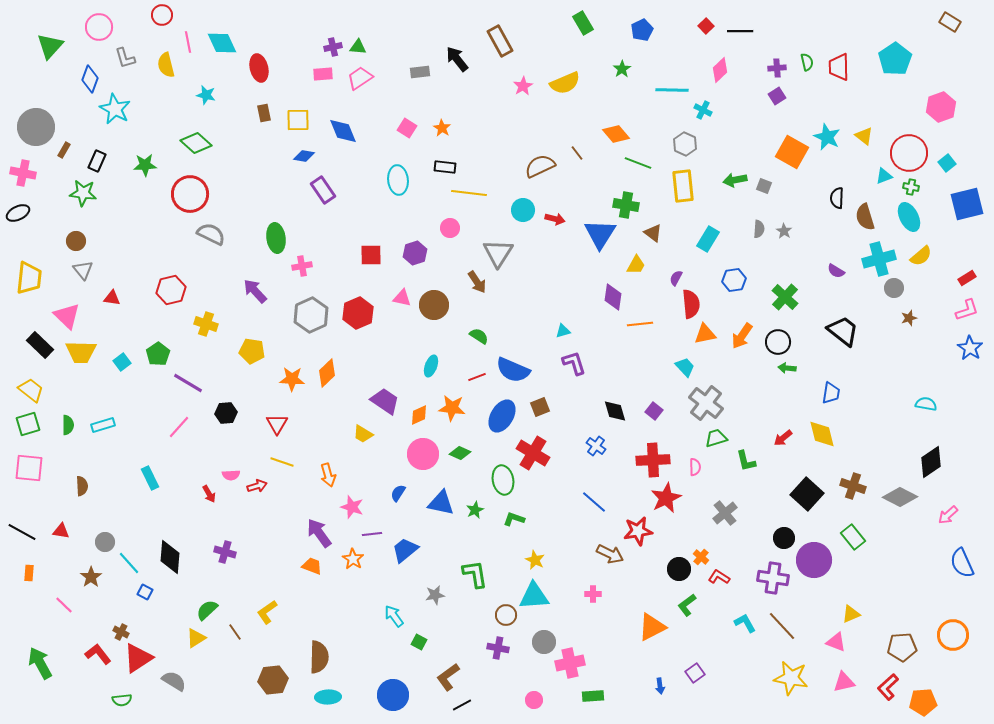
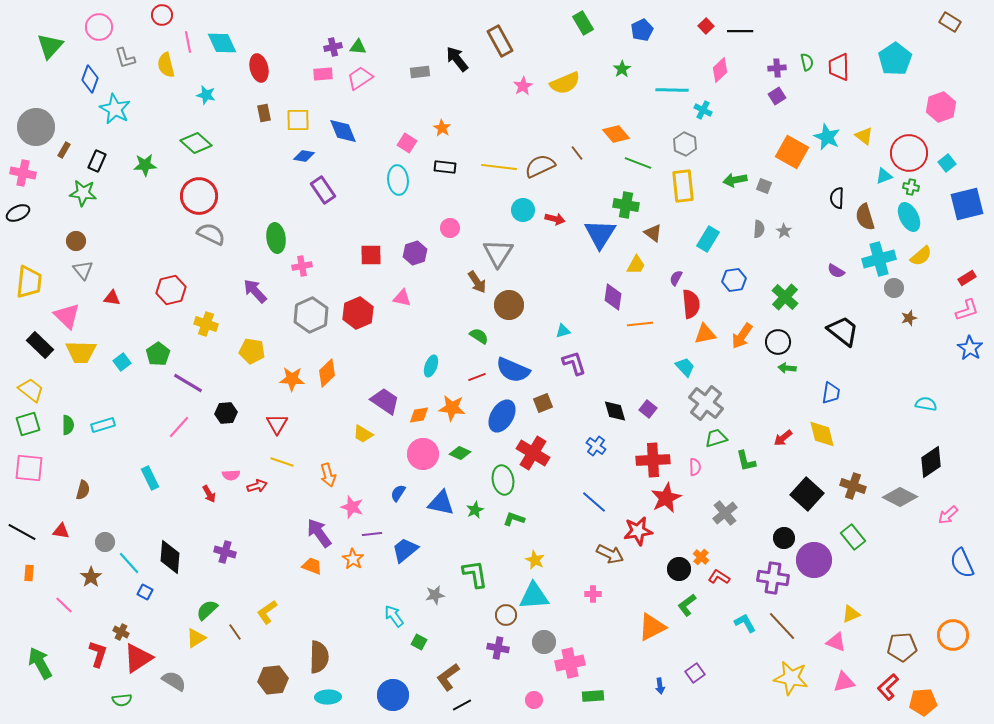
pink square at (407, 128): moved 15 px down
yellow line at (469, 193): moved 30 px right, 26 px up
red circle at (190, 194): moved 9 px right, 2 px down
yellow trapezoid at (29, 278): moved 4 px down
brown circle at (434, 305): moved 75 px right
brown square at (540, 407): moved 3 px right, 4 px up
purple square at (654, 411): moved 6 px left, 2 px up
orange diamond at (419, 415): rotated 15 degrees clockwise
brown semicircle at (82, 486): moved 1 px right, 4 px down; rotated 18 degrees clockwise
red L-shape at (98, 654): rotated 56 degrees clockwise
